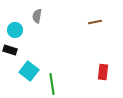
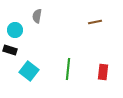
green line: moved 16 px right, 15 px up; rotated 15 degrees clockwise
